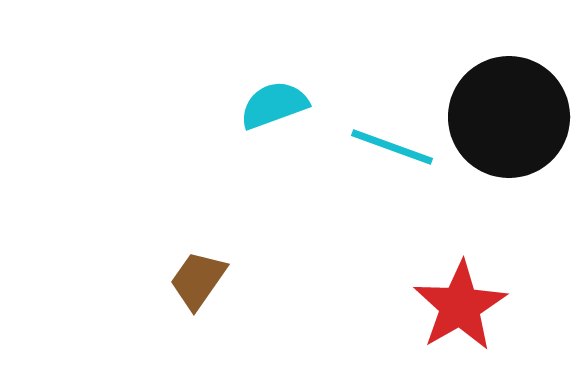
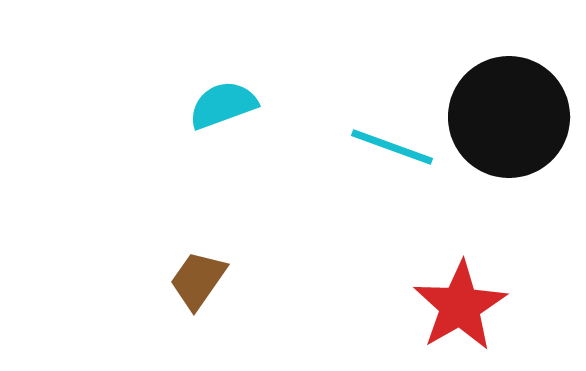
cyan semicircle: moved 51 px left
